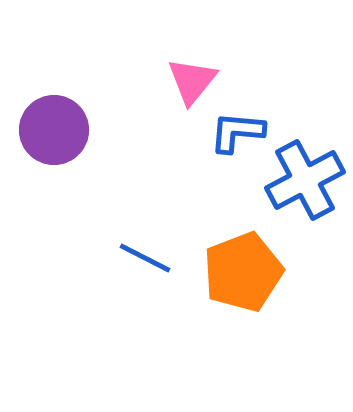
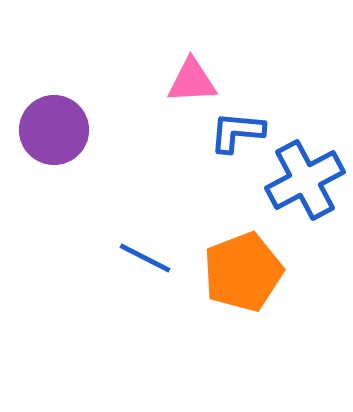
pink triangle: rotated 48 degrees clockwise
